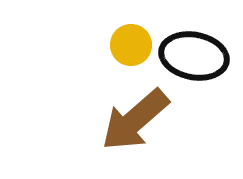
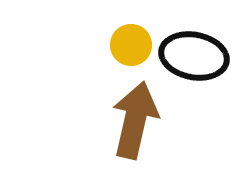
brown arrow: rotated 144 degrees clockwise
